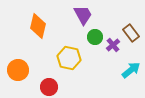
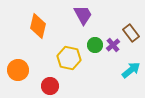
green circle: moved 8 px down
red circle: moved 1 px right, 1 px up
